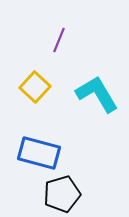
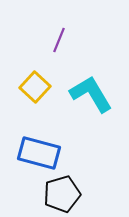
cyan L-shape: moved 6 px left
